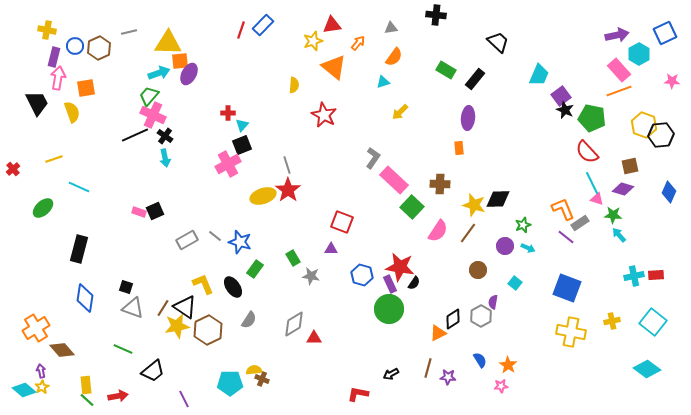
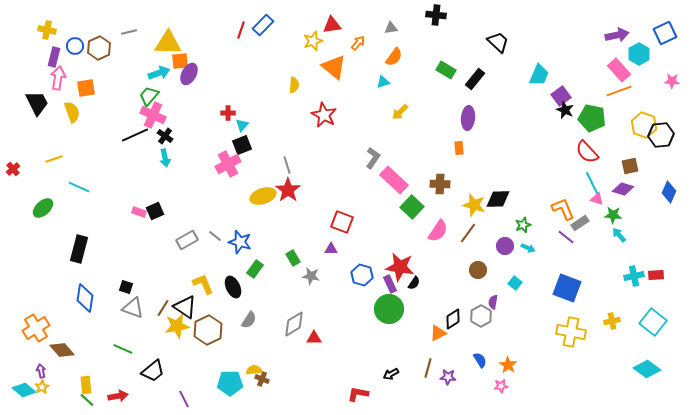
black ellipse at (233, 287): rotated 10 degrees clockwise
